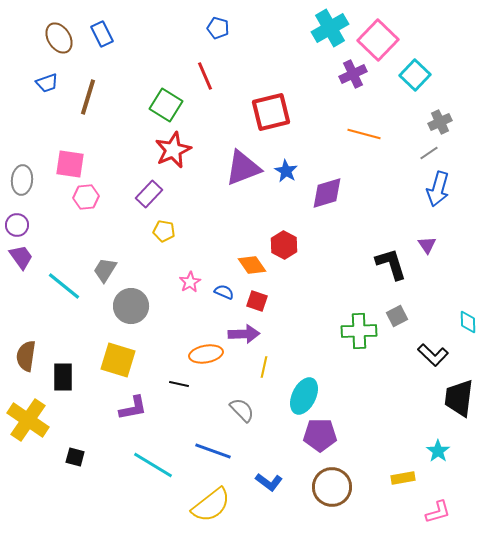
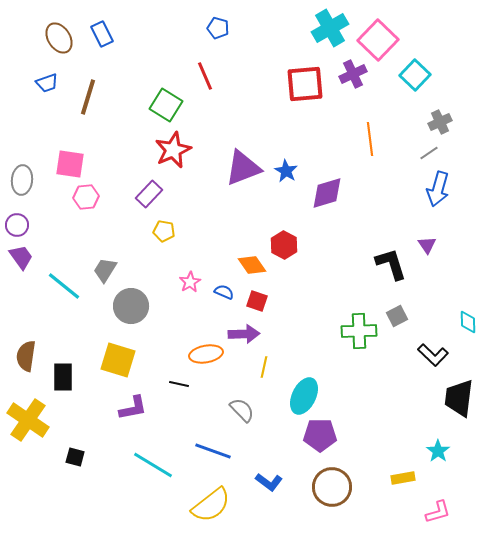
red square at (271, 112): moved 34 px right, 28 px up; rotated 9 degrees clockwise
orange line at (364, 134): moved 6 px right, 5 px down; rotated 68 degrees clockwise
